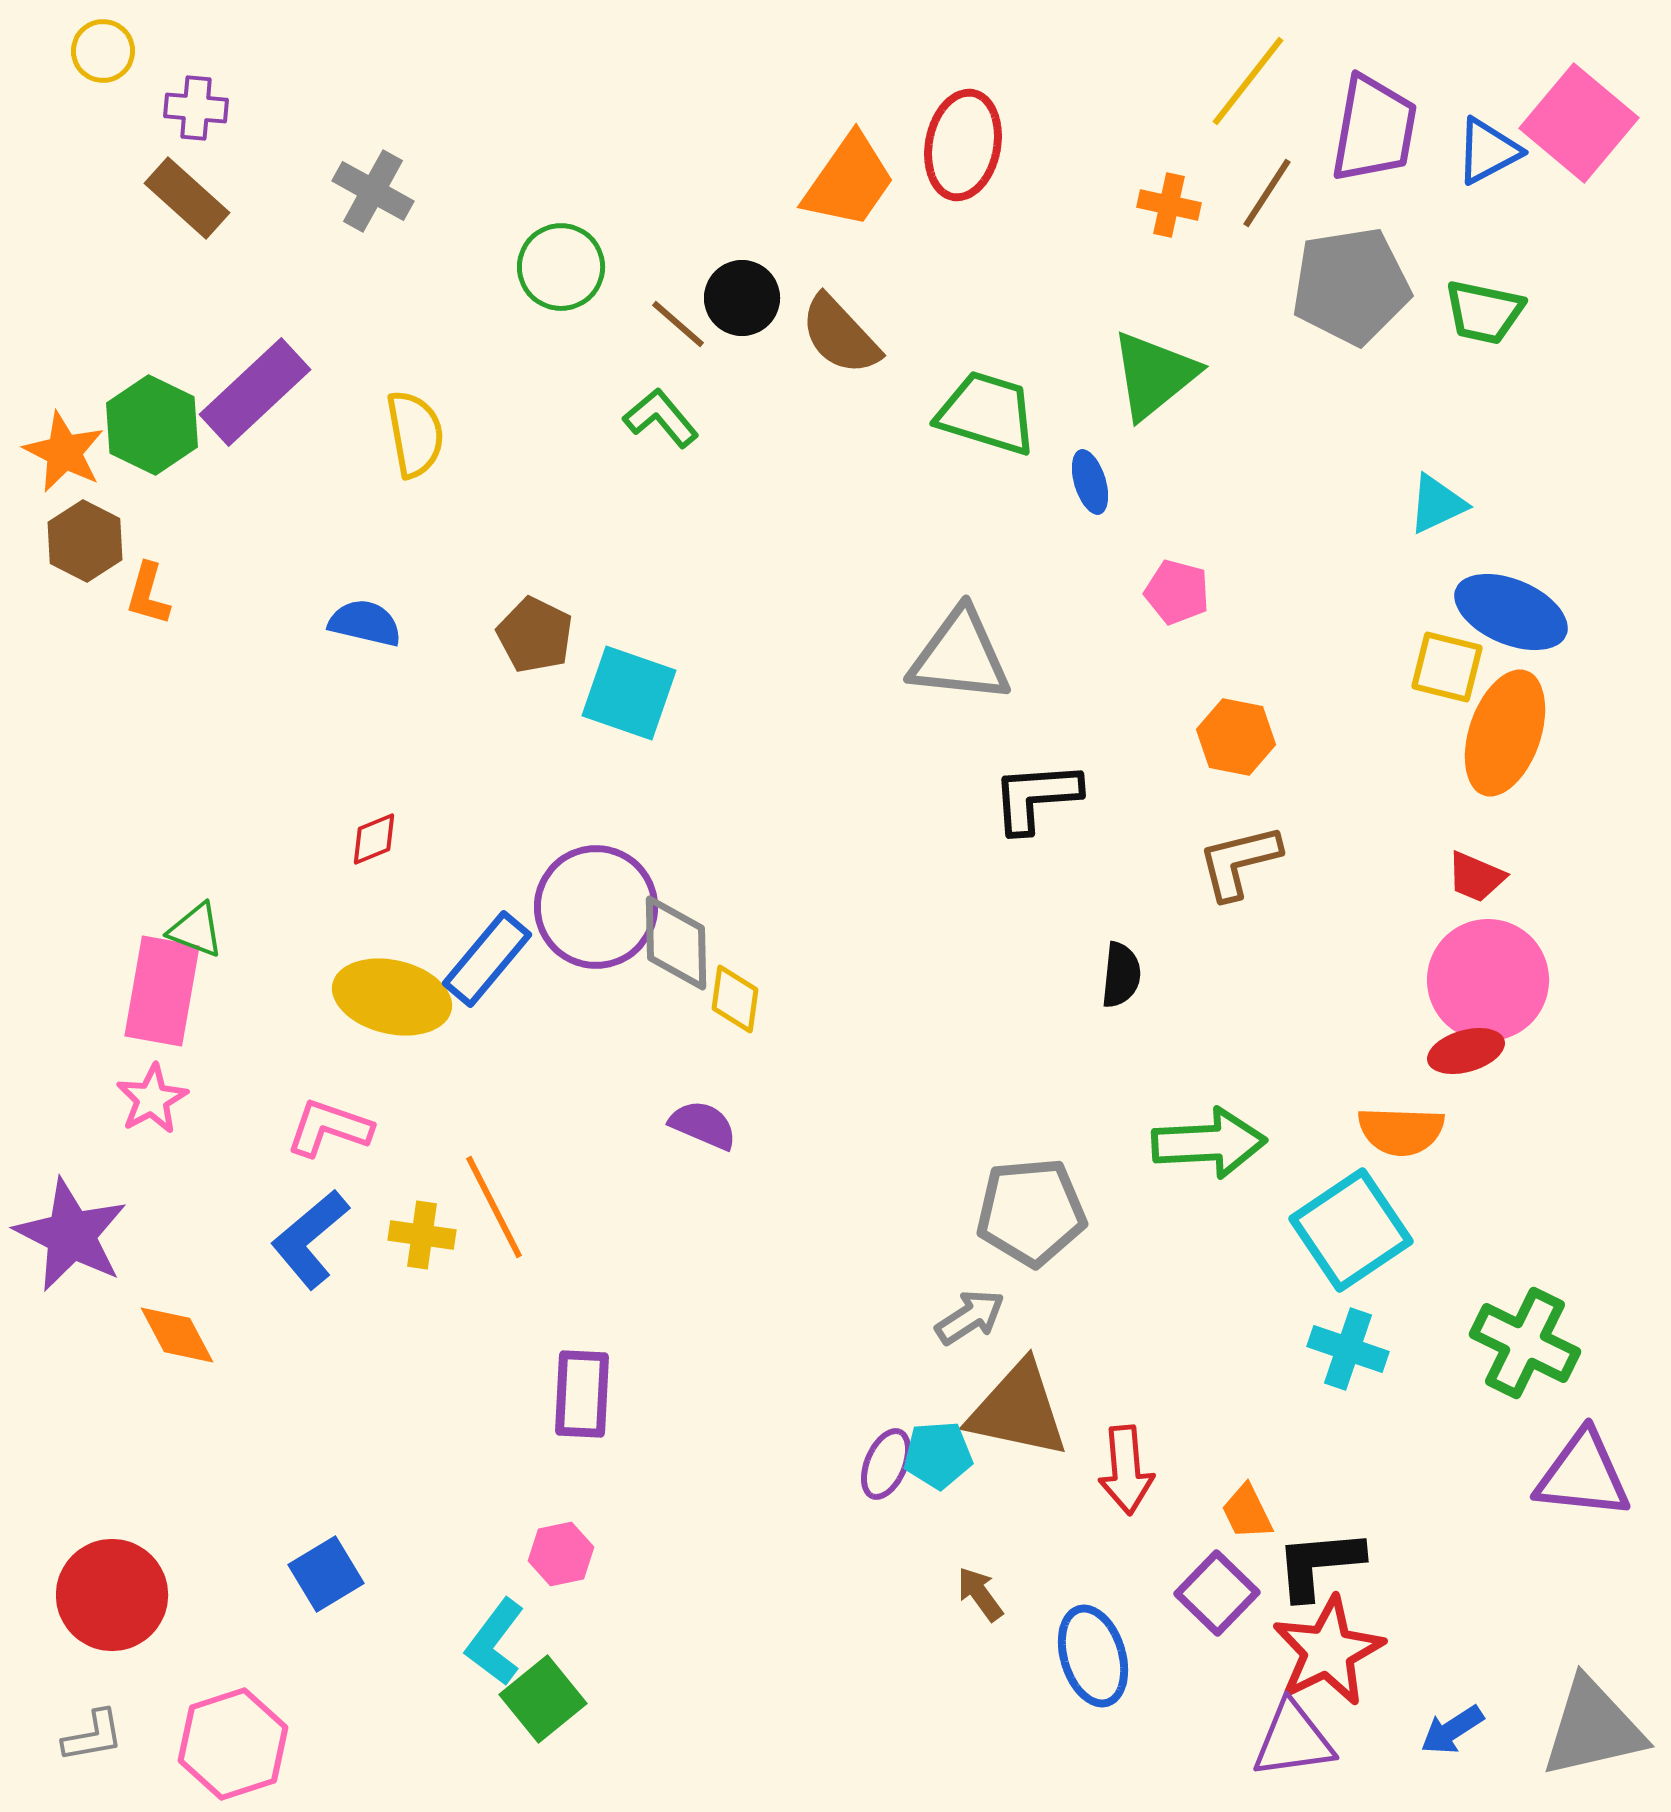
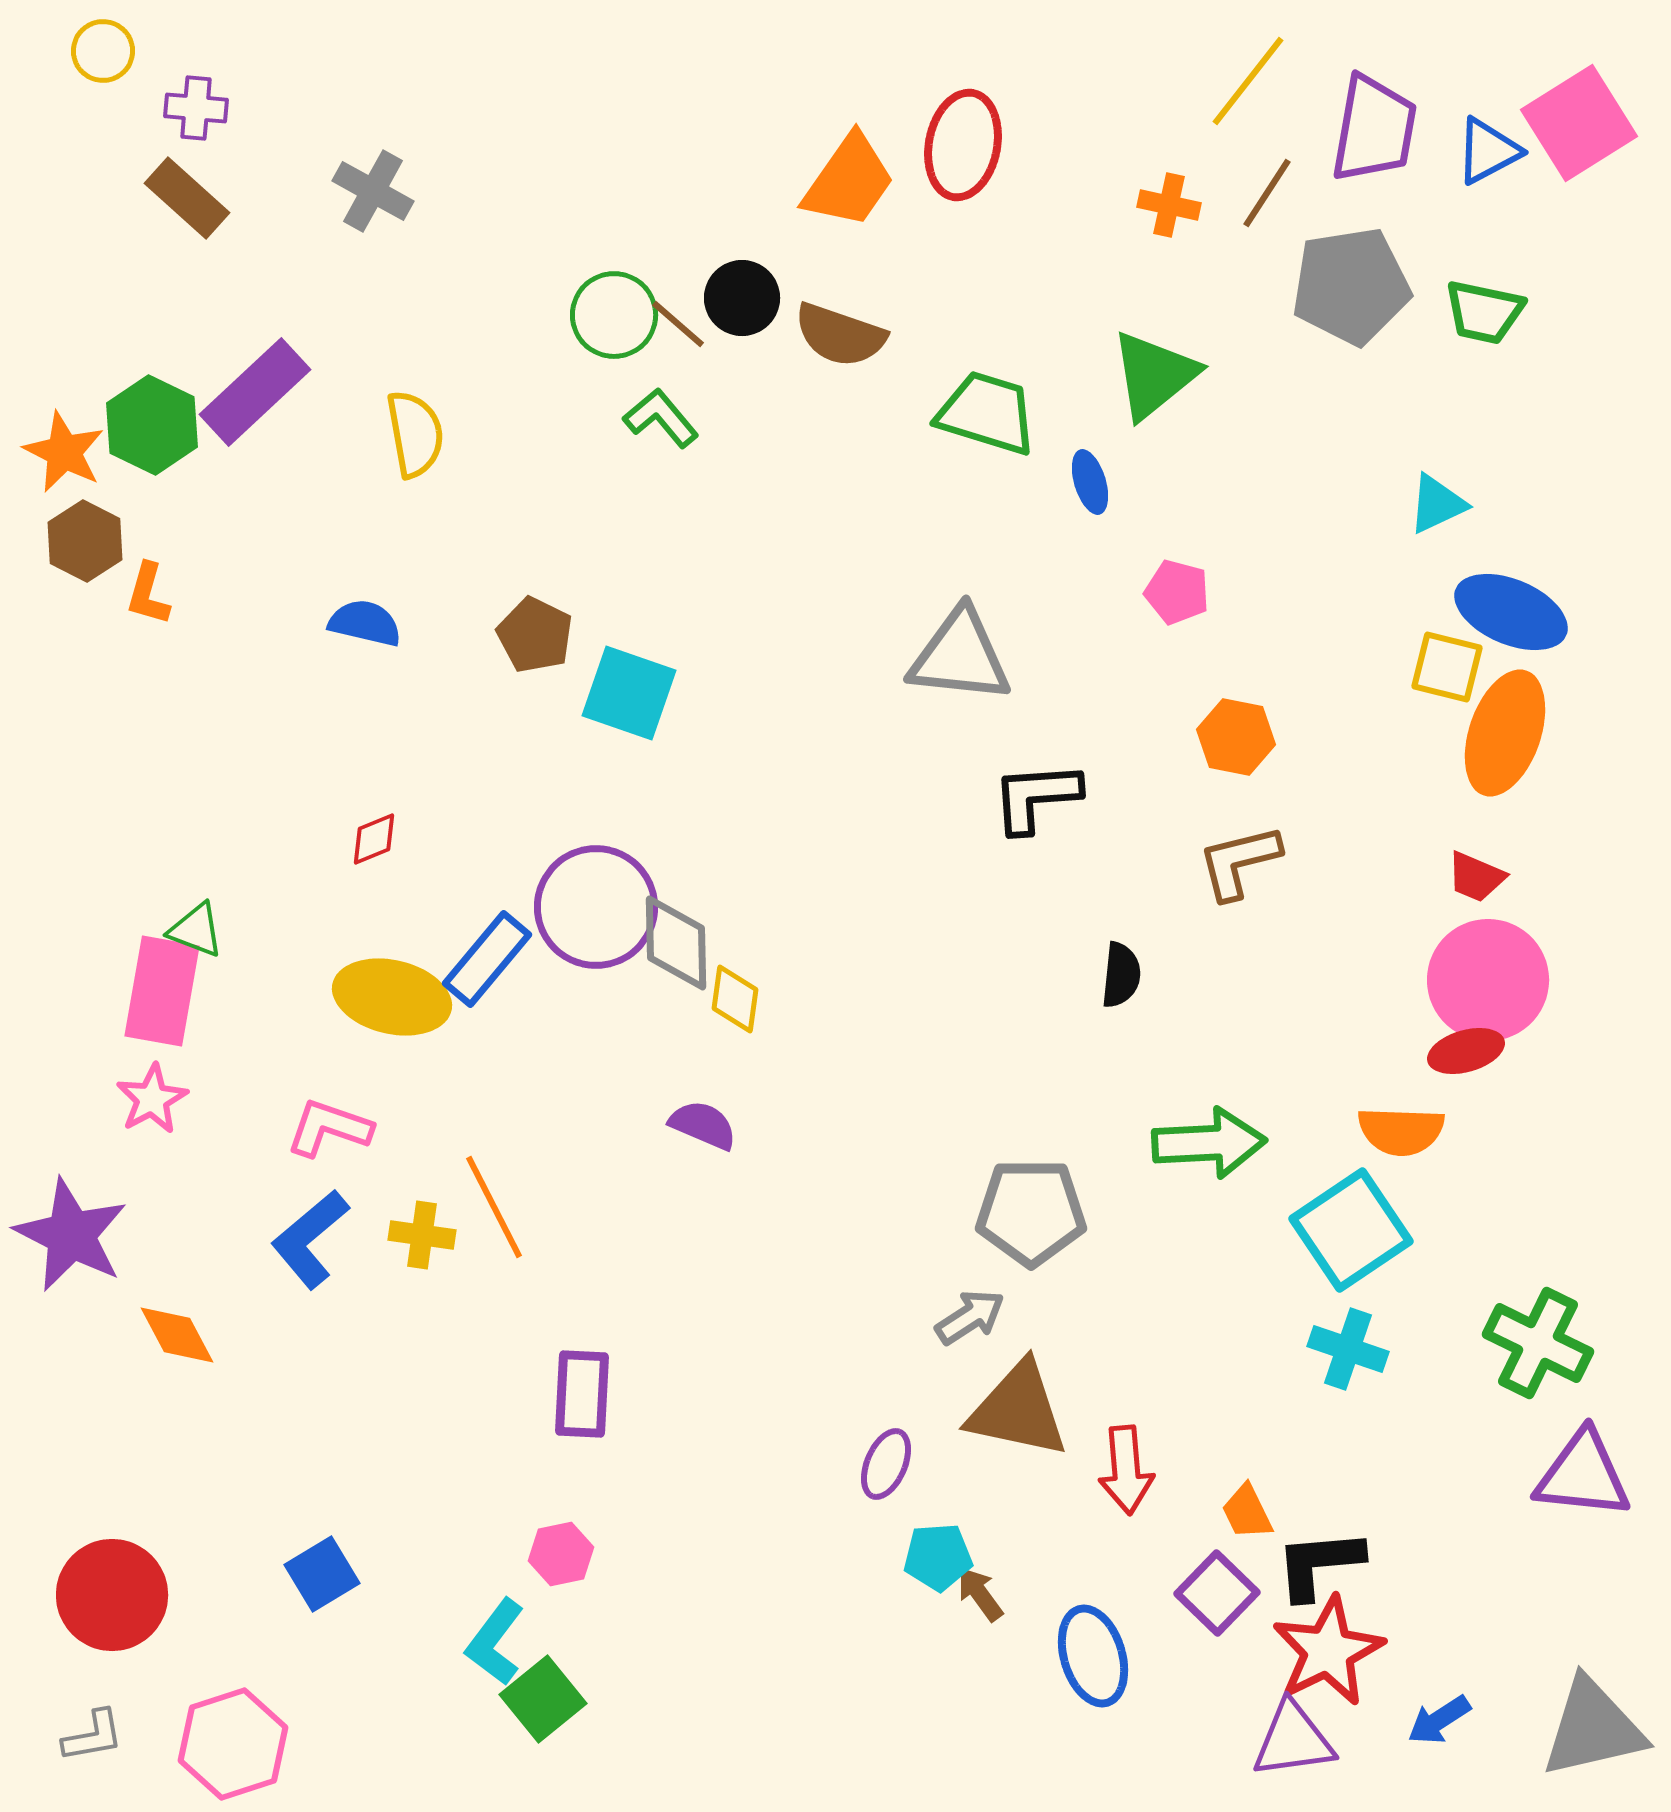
pink square at (1579, 123): rotated 18 degrees clockwise
green circle at (561, 267): moved 53 px right, 48 px down
brown semicircle at (840, 335): rotated 28 degrees counterclockwise
gray pentagon at (1031, 1212): rotated 5 degrees clockwise
green cross at (1525, 1343): moved 13 px right
cyan pentagon at (938, 1455): moved 102 px down
blue square at (326, 1574): moved 4 px left
blue arrow at (1452, 1730): moved 13 px left, 10 px up
